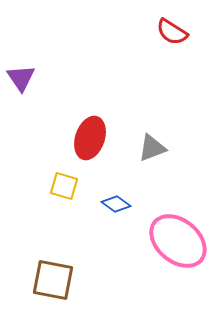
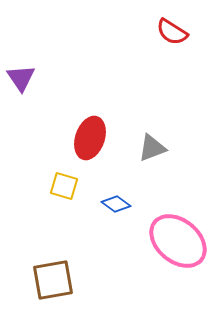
brown square: rotated 21 degrees counterclockwise
